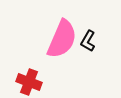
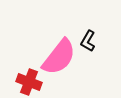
pink semicircle: moved 3 px left, 18 px down; rotated 15 degrees clockwise
